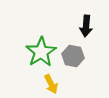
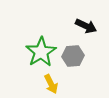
black arrow: rotated 70 degrees counterclockwise
gray hexagon: rotated 15 degrees counterclockwise
